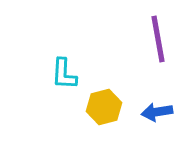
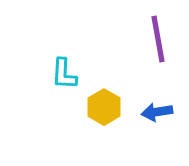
yellow hexagon: rotated 16 degrees counterclockwise
